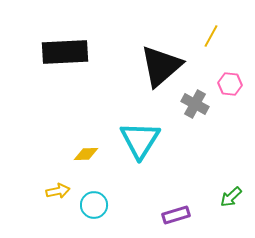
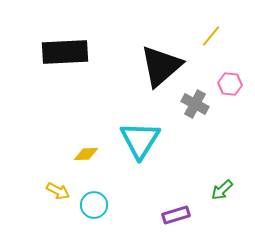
yellow line: rotated 10 degrees clockwise
yellow arrow: rotated 40 degrees clockwise
green arrow: moved 9 px left, 7 px up
